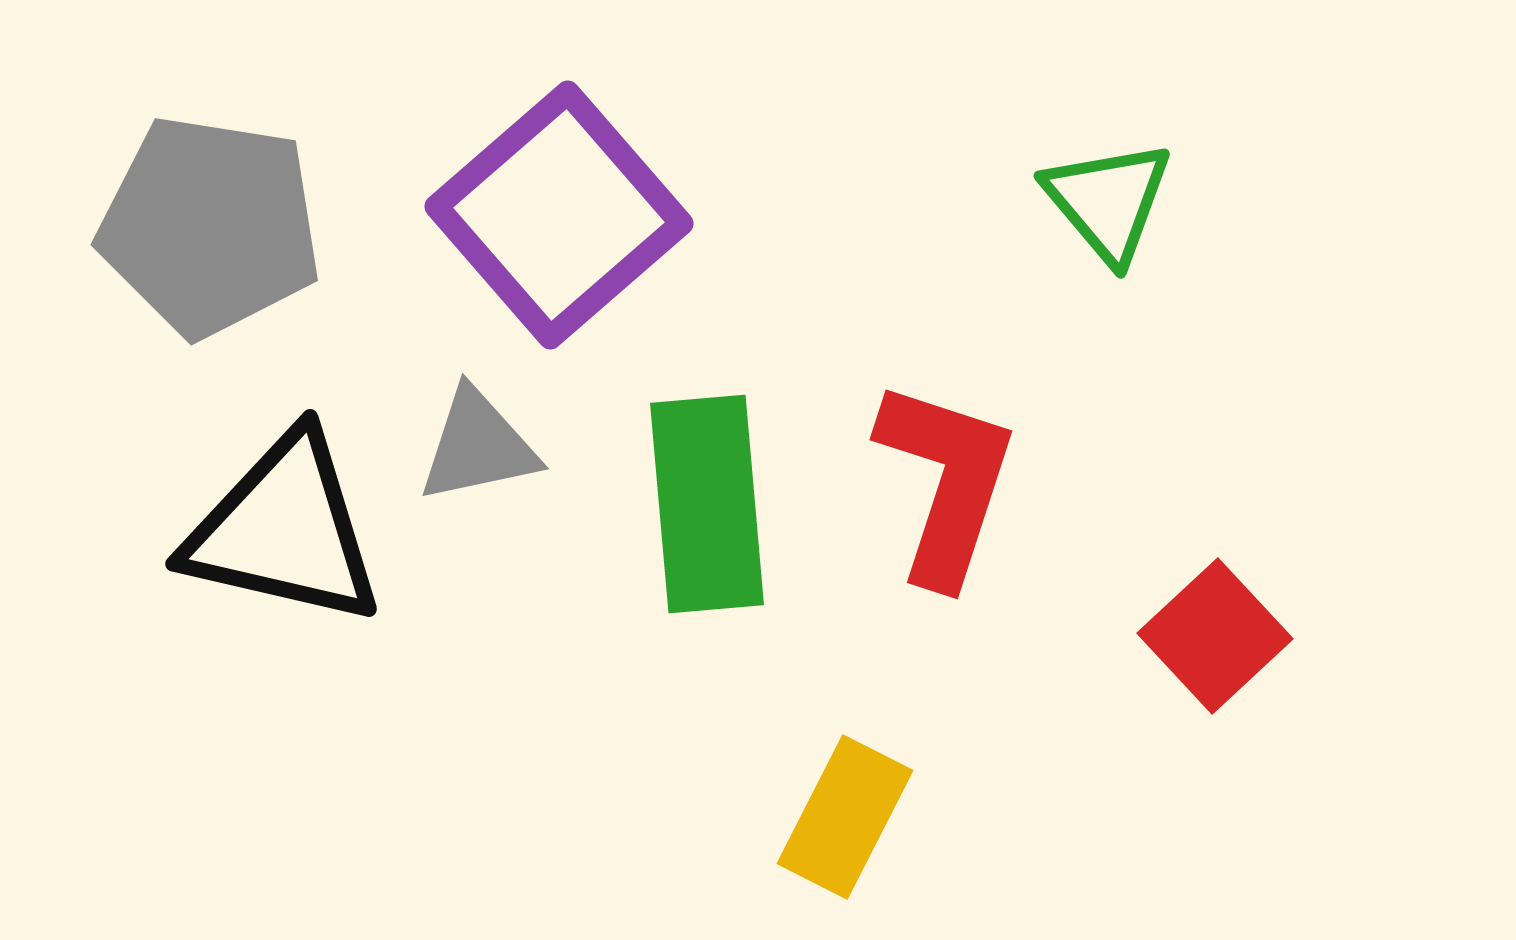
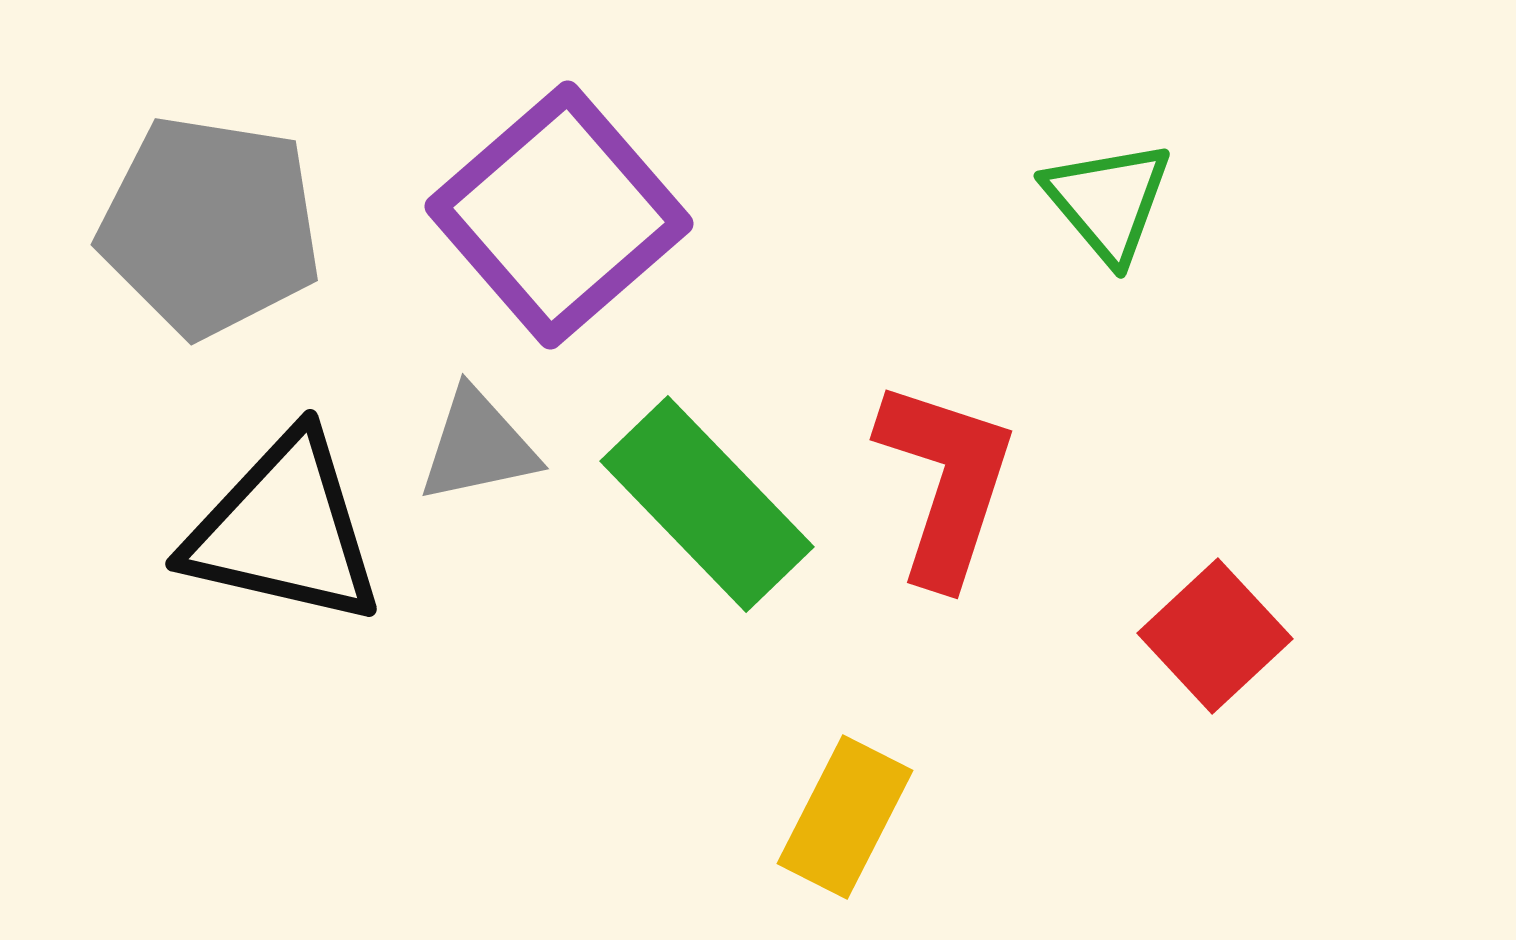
green rectangle: rotated 39 degrees counterclockwise
